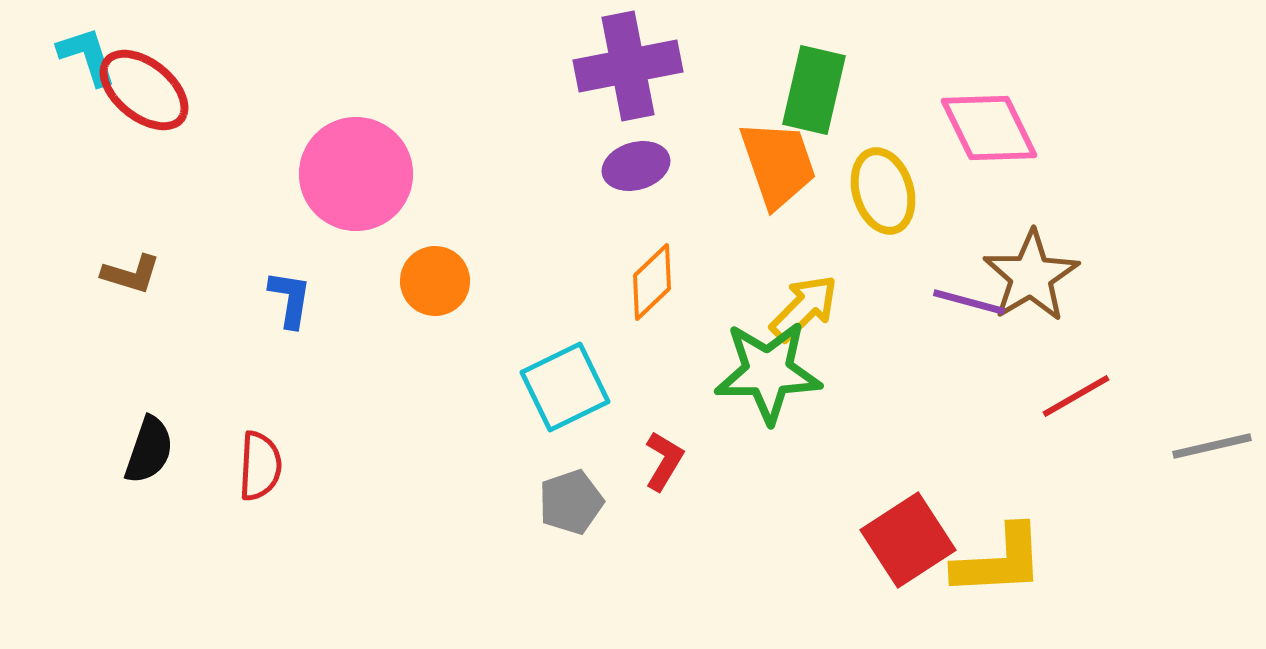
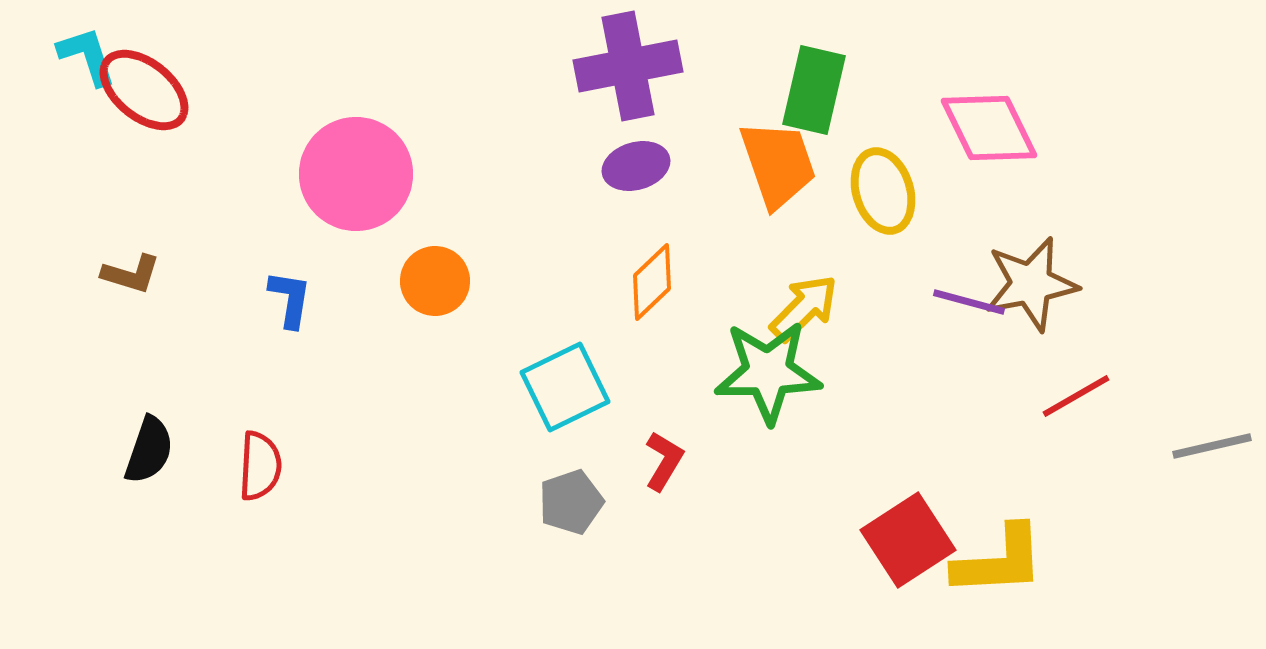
brown star: moved 8 px down; rotated 20 degrees clockwise
